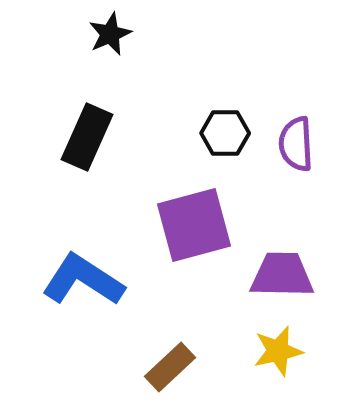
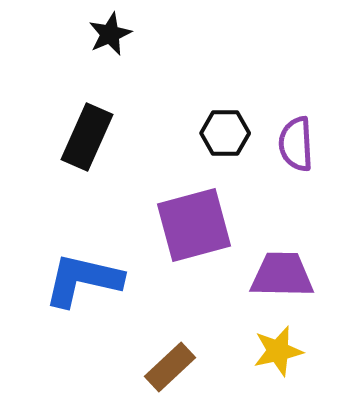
blue L-shape: rotated 20 degrees counterclockwise
